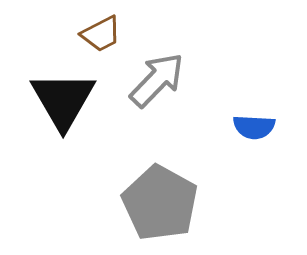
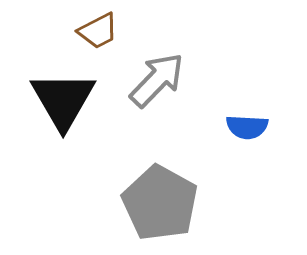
brown trapezoid: moved 3 px left, 3 px up
blue semicircle: moved 7 px left
